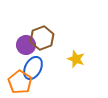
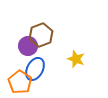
brown hexagon: moved 1 px left, 3 px up
purple circle: moved 2 px right, 1 px down
blue ellipse: moved 2 px right, 1 px down
